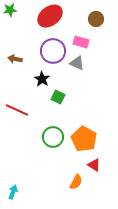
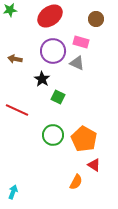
green circle: moved 2 px up
